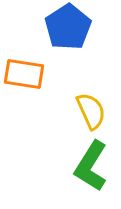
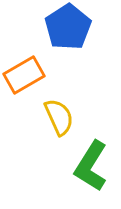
orange rectangle: moved 1 px down; rotated 39 degrees counterclockwise
yellow semicircle: moved 32 px left, 6 px down
